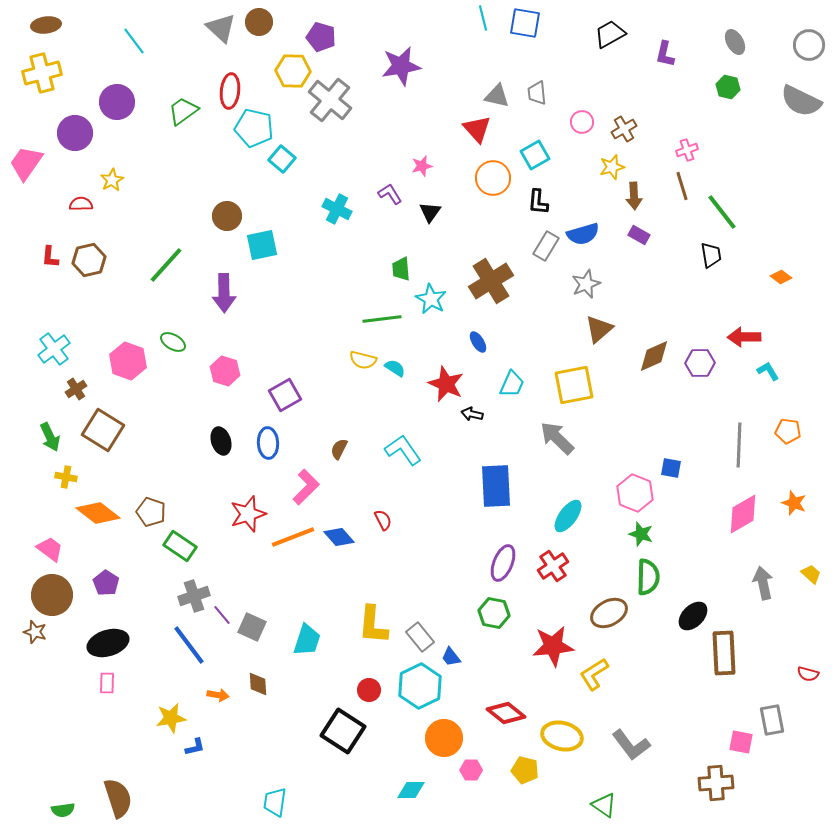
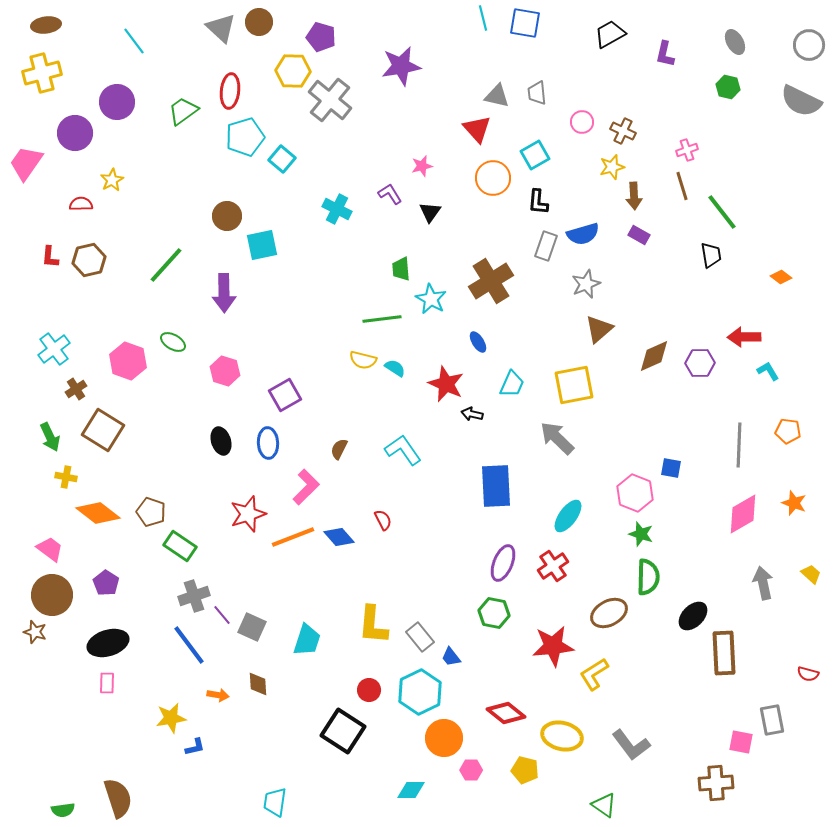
cyan pentagon at (254, 128): moved 9 px left, 9 px down; rotated 30 degrees counterclockwise
brown cross at (624, 129): moved 1 px left, 2 px down; rotated 35 degrees counterclockwise
gray rectangle at (546, 246): rotated 12 degrees counterclockwise
cyan hexagon at (420, 686): moved 6 px down
